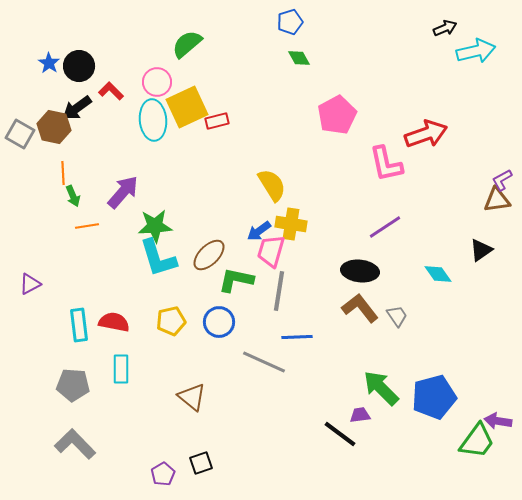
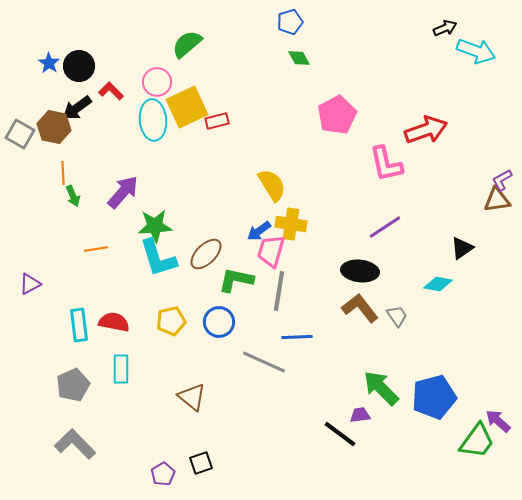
cyan arrow at (476, 51): rotated 33 degrees clockwise
red arrow at (426, 134): moved 4 px up
orange line at (87, 226): moved 9 px right, 23 px down
black triangle at (481, 250): moved 19 px left, 2 px up
brown ellipse at (209, 255): moved 3 px left, 1 px up
cyan diamond at (438, 274): moved 10 px down; rotated 44 degrees counterclockwise
gray pentagon at (73, 385): rotated 28 degrees counterclockwise
purple arrow at (498, 421): rotated 32 degrees clockwise
